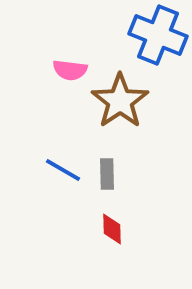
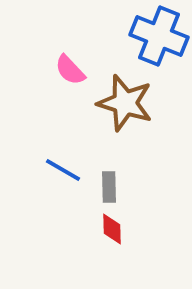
blue cross: moved 1 px right, 1 px down
pink semicircle: rotated 40 degrees clockwise
brown star: moved 5 px right, 2 px down; rotated 20 degrees counterclockwise
gray rectangle: moved 2 px right, 13 px down
